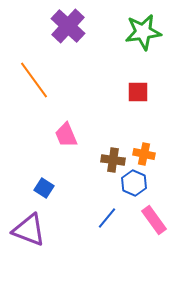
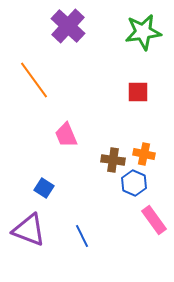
blue line: moved 25 px left, 18 px down; rotated 65 degrees counterclockwise
